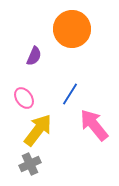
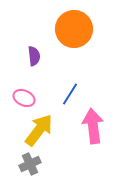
orange circle: moved 2 px right
purple semicircle: rotated 30 degrees counterclockwise
pink ellipse: rotated 30 degrees counterclockwise
pink arrow: moved 1 px left, 1 px down; rotated 32 degrees clockwise
yellow arrow: moved 1 px right
